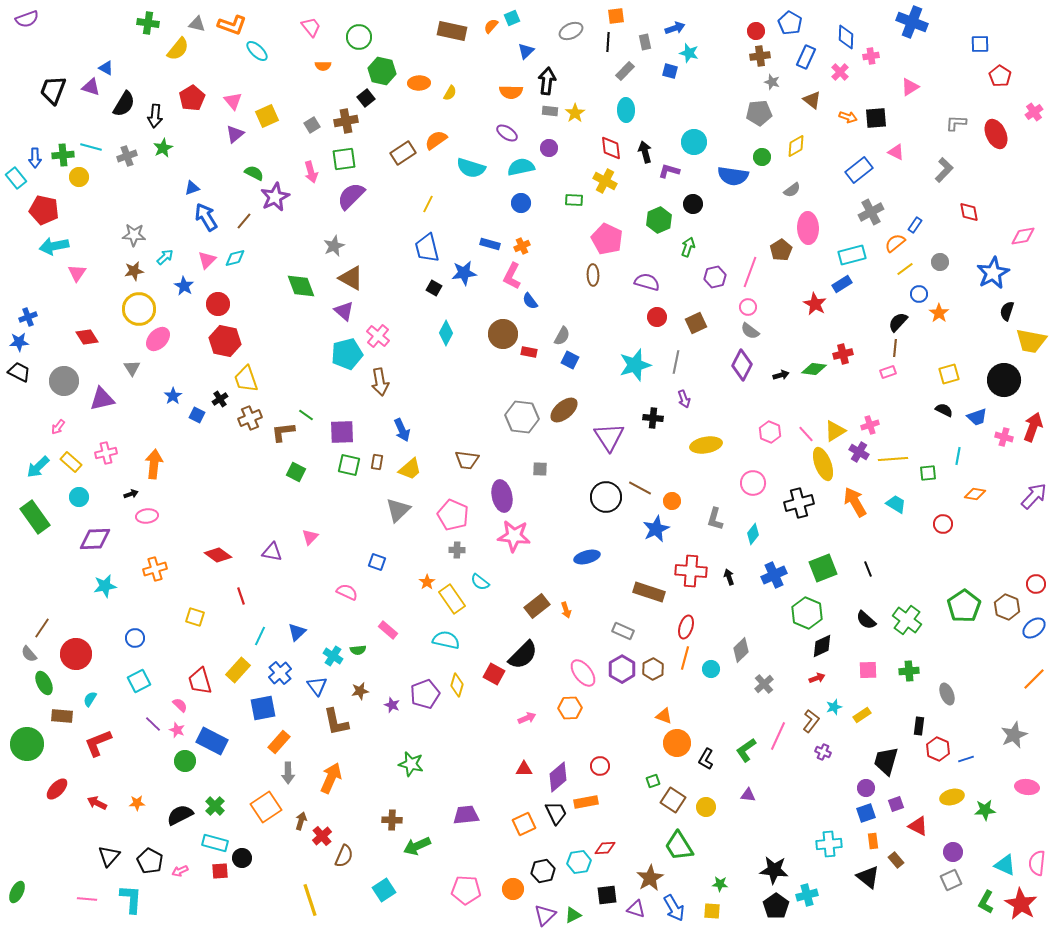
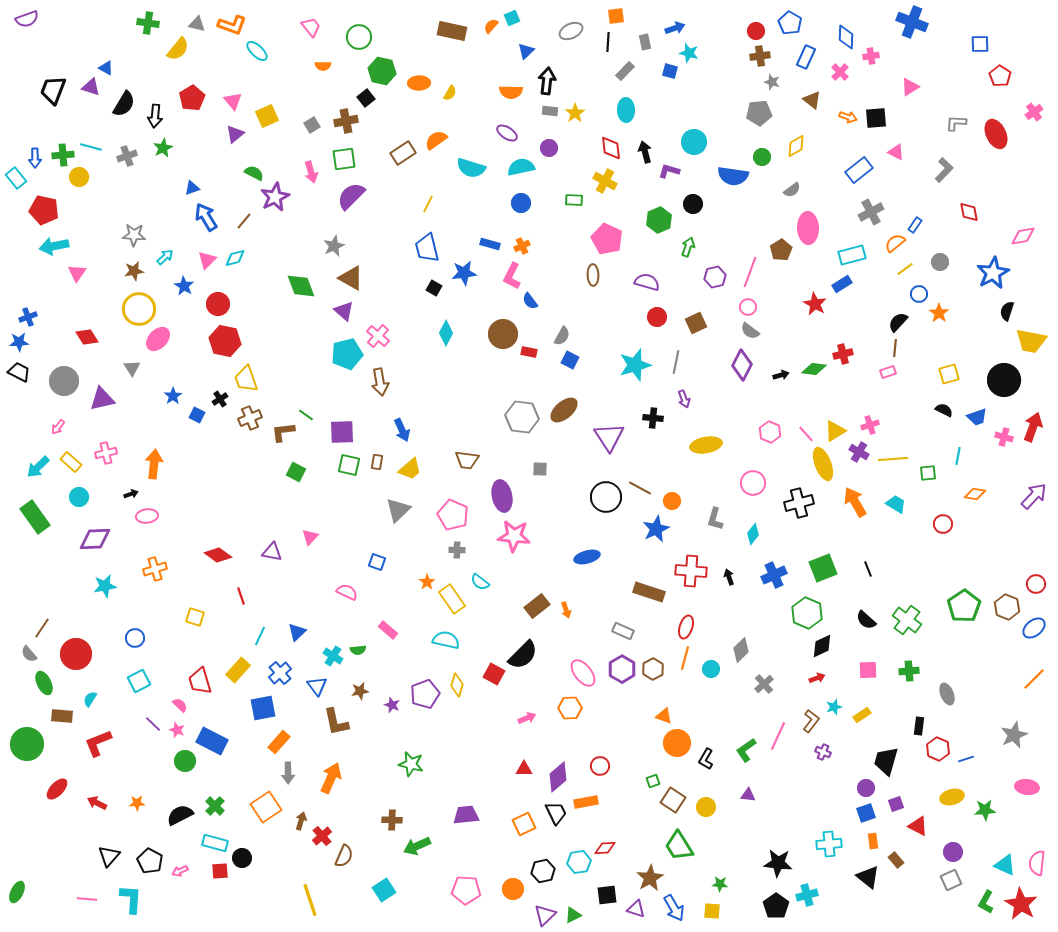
black star at (774, 870): moved 4 px right, 7 px up
